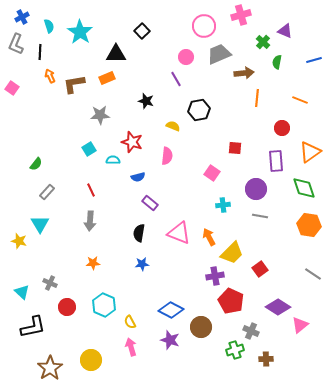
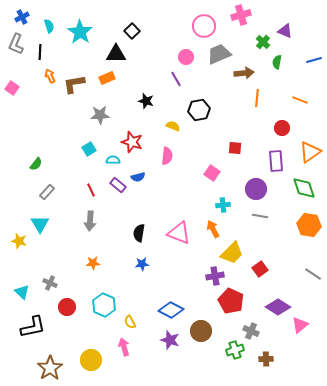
black square at (142, 31): moved 10 px left
purple rectangle at (150, 203): moved 32 px left, 18 px up
orange arrow at (209, 237): moved 4 px right, 8 px up
brown circle at (201, 327): moved 4 px down
pink arrow at (131, 347): moved 7 px left
